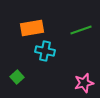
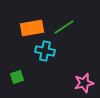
green line: moved 17 px left, 3 px up; rotated 15 degrees counterclockwise
green square: rotated 24 degrees clockwise
